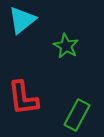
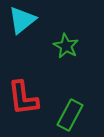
green rectangle: moved 7 px left
